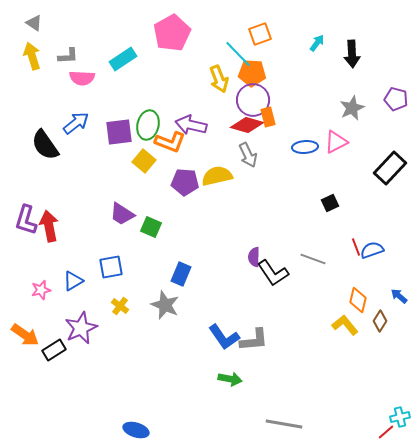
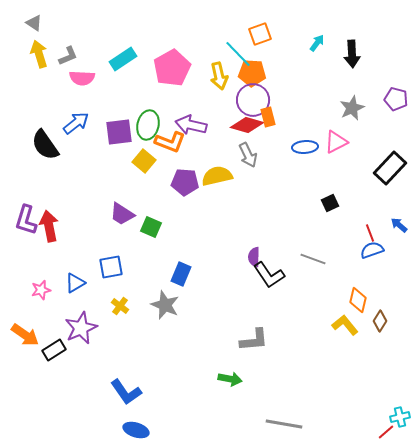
pink pentagon at (172, 33): moved 35 px down
yellow arrow at (32, 56): moved 7 px right, 2 px up
gray L-shape at (68, 56): rotated 20 degrees counterclockwise
yellow arrow at (219, 79): moved 3 px up; rotated 8 degrees clockwise
red line at (356, 247): moved 14 px right, 14 px up
black L-shape at (273, 273): moved 4 px left, 2 px down
blue triangle at (73, 281): moved 2 px right, 2 px down
blue arrow at (399, 296): moved 71 px up
blue L-shape at (224, 337): moved 98 px left, 55 px down
